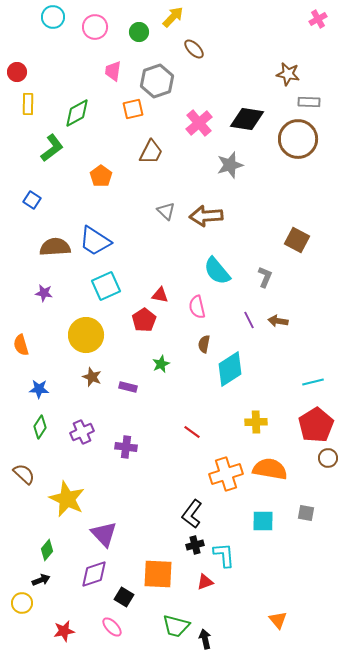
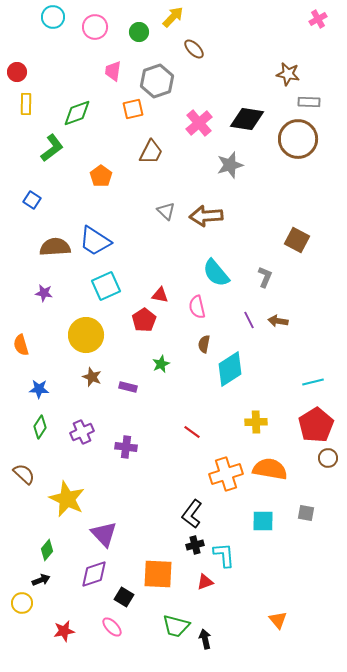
yellow rectangle at (28, 104): moved 2 px left
green diamond at (77, 113): rotated 8 degrees clockwise
cyan semicircle at (217, 271): moved 1 px left, 2 px down
